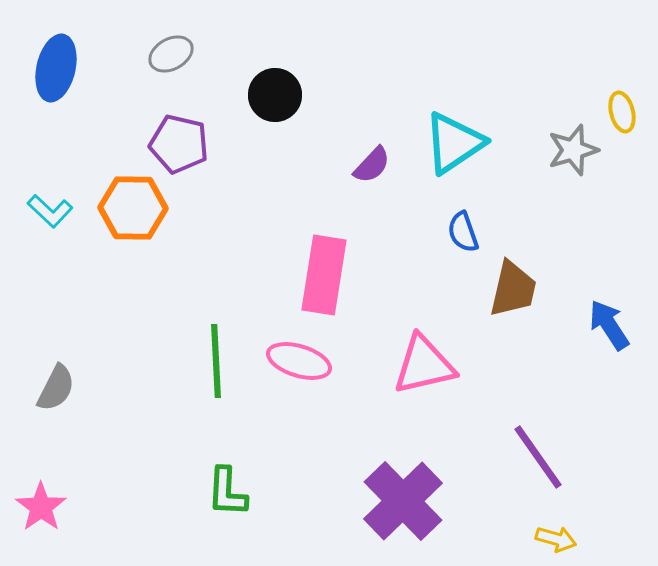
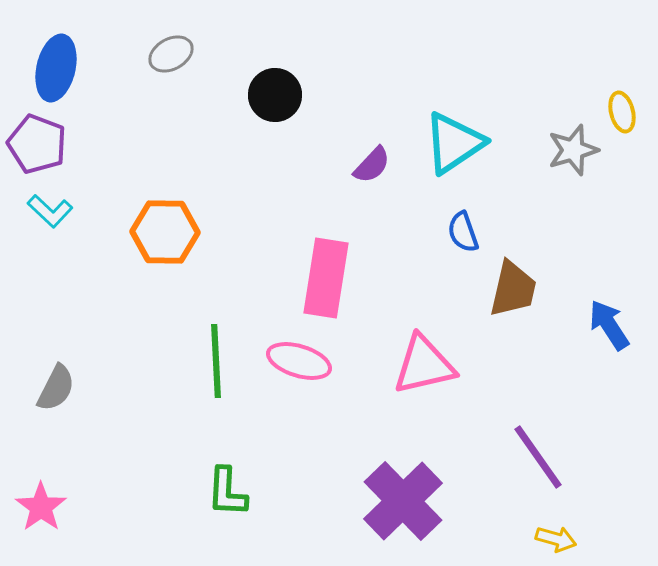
purple pentagon: moved 142 px left; rotated 8 degrees clockwise
orange hexagon: moved 32 px right, 24 px down
pink rectangle: moved 2 px right, 3 px down
